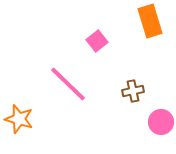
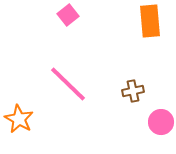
orange rectangle: rotated 12 degrees clockwise
pink square: moved 29 px left, 26 px up
orange star: rotated 12 degrees clockwise
